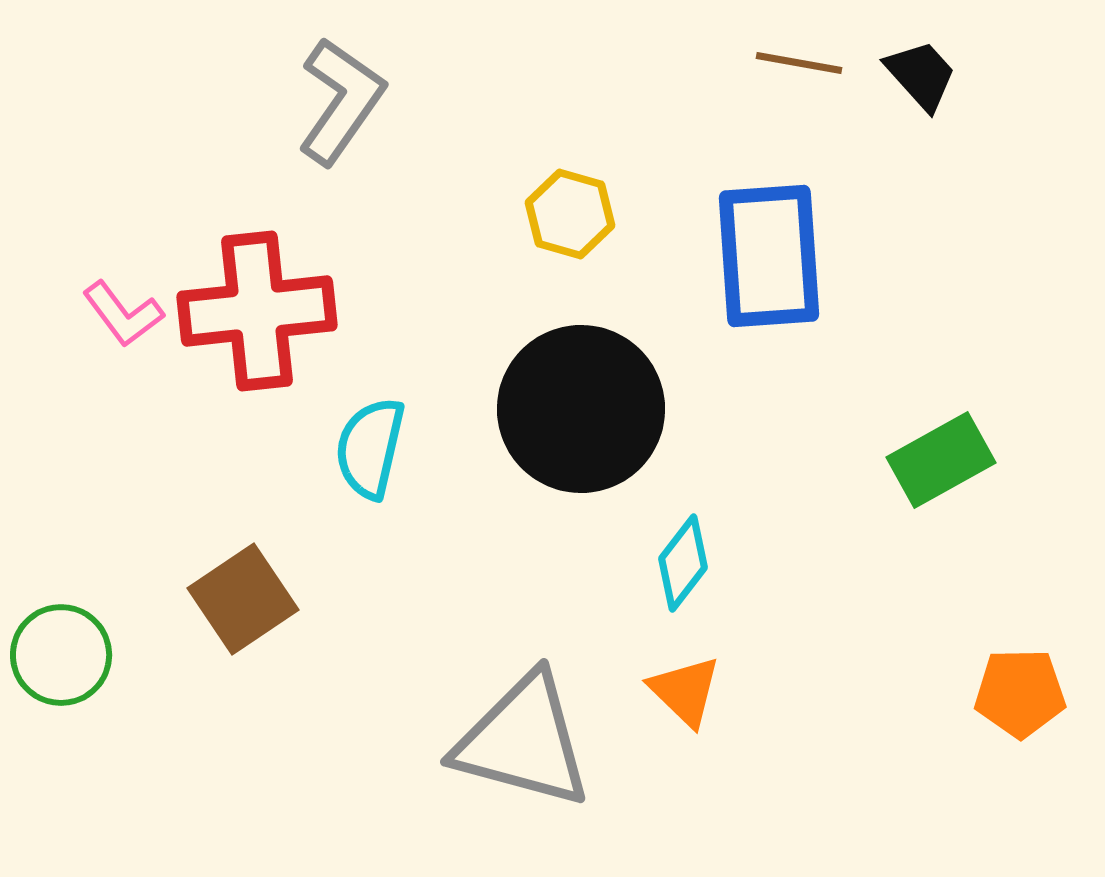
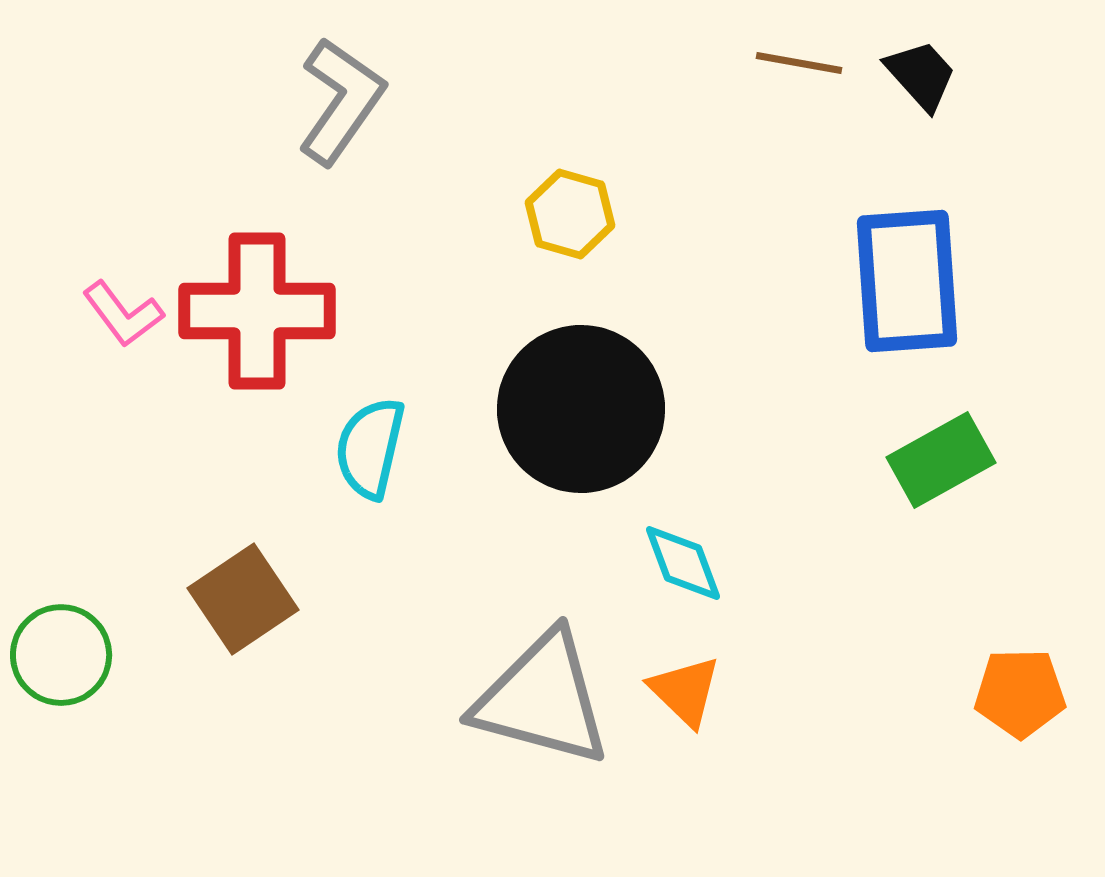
blue rectangle: moved 138 px right, 25 px down
red cross: rotated 6 degrees clockwise
cyan diamond: rotated 58 degrees counterclockwise
gray triangle: moved 19 px right, 42 px up
